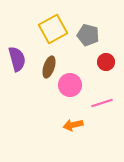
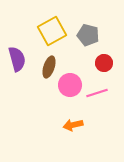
yellow square: moved 1 px left, 2 px down
red circle: moved 2 px left, 1 px down
pink line: moved 5 px left, 10 px up
